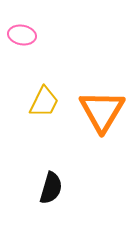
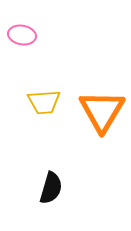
yellow trapezoid: rotated 60 degrees clockwise
